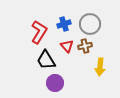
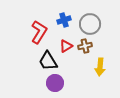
blue cross: moved 4 px up
red triangle: moved 1 px left; rotated 40 degrees clockwise
black trapezoid: moved 2 px right, 1 px down
